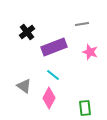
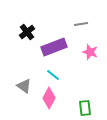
gray line: moved 1 px left
